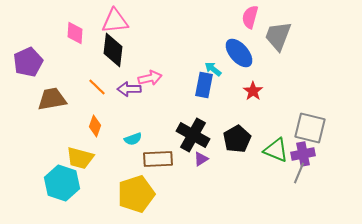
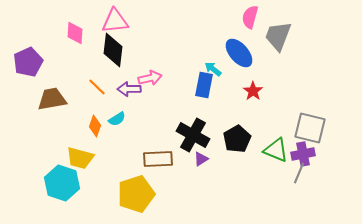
cyan semicircle: moved 16 px left, 20 px up; rotated 12 degrees counterclockwise
